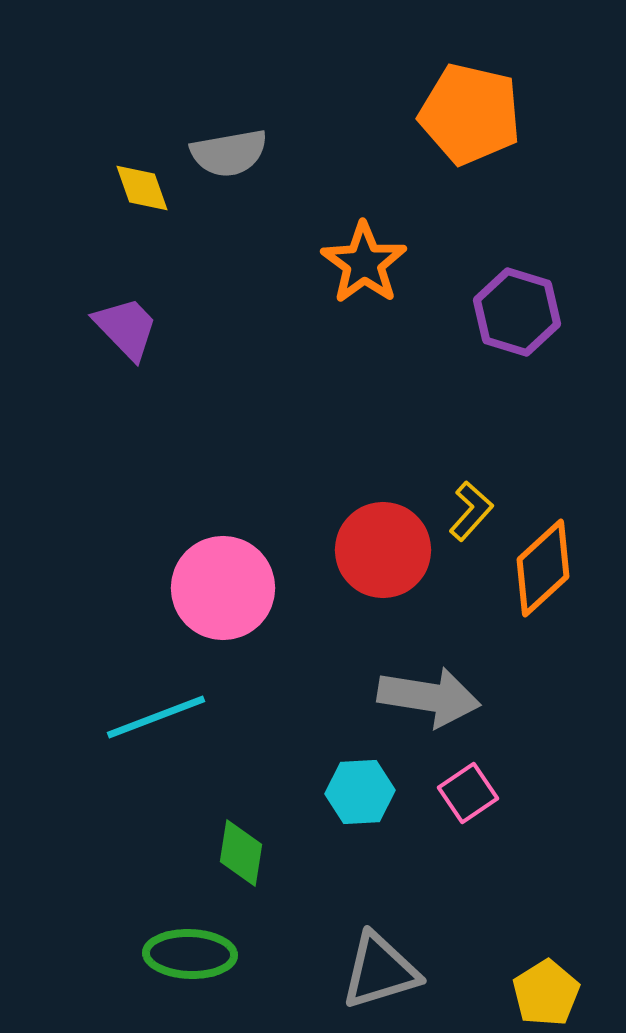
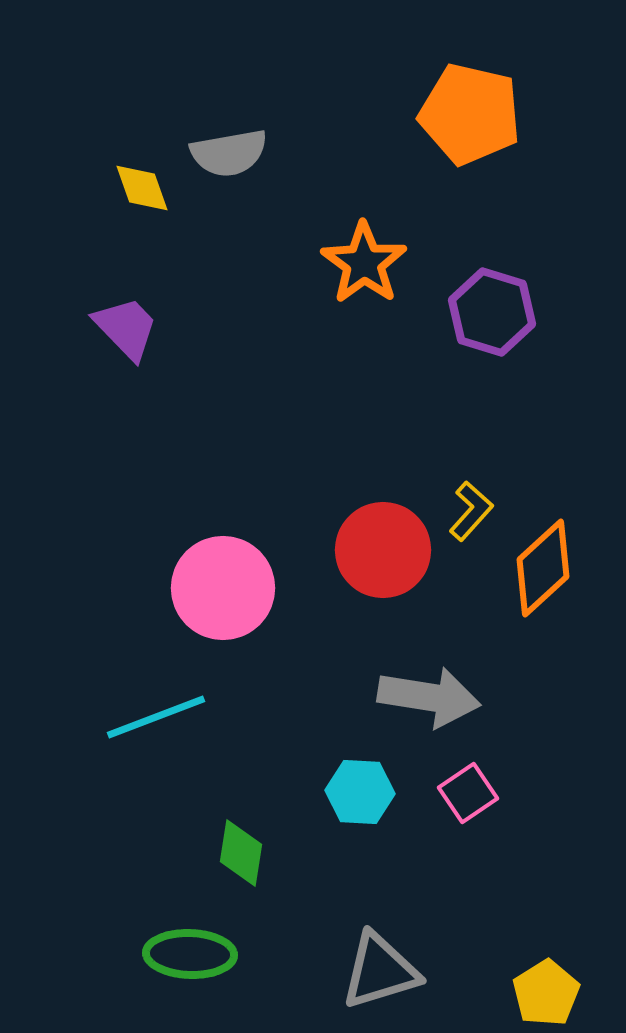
purple hexagon: moved 25 px left
cyan hexagon: rotated 6 degrees clockwise
